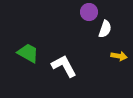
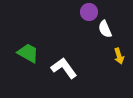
white semicircle: rotated 138 degrees clockwise
yellow arrow: rotated 63 degrees clockwise
white L-shape: moved 2 px down; rotated 8 degrees counterclockwise
